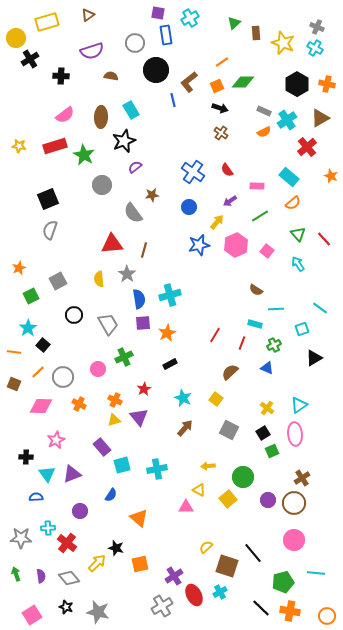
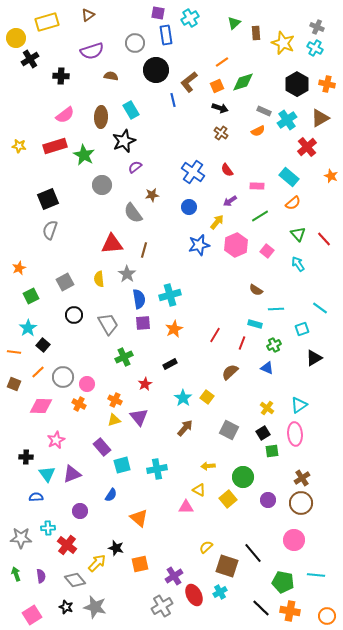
green diamond at (243, 82): rotated 15 degrees counterclockwise
orange semicircle at (264, 132): moved 6 px left, 1 px up
gray square at (58, 281): moved 7 px right, 1 px down
orange star at (167, 333): moved 7 px right, 4 px up
pink circle at (98, 369): moved 11 px left, 15 px down
red star at (144, 389): moved 1 px right, 5 px up
cyan star at (183, 398): rotated 12 degrees clockwise
yellow square at (216, 399): moved 9 px left, 2 px up
green square at (272, 451): rotated 16 degrees clockwise
brown circle at (294, 503): moved 7 px right
red cross at (67, 543): moved 2 px down
cyan line at (316, 573): moved 2 px down
gray diamond at (69, 578): moved 6 px right, 2 px down
green pentagon at (283, 582): rotated 25 degrees clockwise
gray star at (98, 612): moved 3 px left, 5 px up
